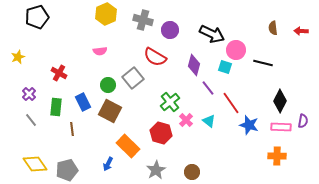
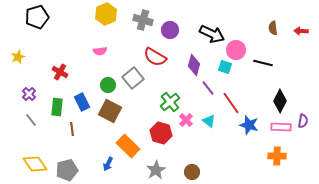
red cross: moved 1 px right, 1 px up
blue rectangle: moved 1 px left
green rectangle: moved 1 px right
